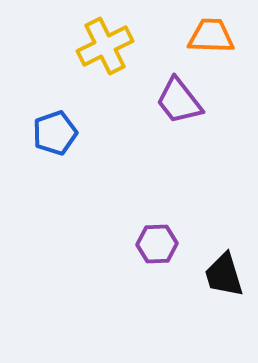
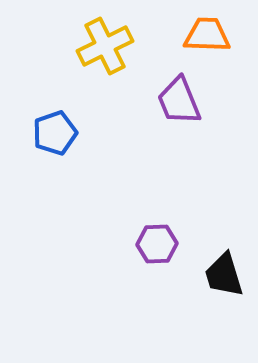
orange trapezoid: moved 4 px left, 1 px up
purple trapezoid: rotated 16 degrees clockwise
